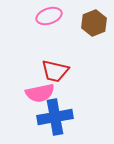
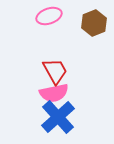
red trapezoid: rotated 132 degrees counterclockwise
pink semicircle: moved 14 px right
blue cross: moved 3 px right; rotated 32 degrees counterclockwise
